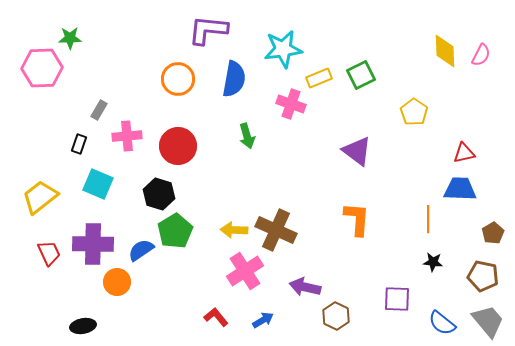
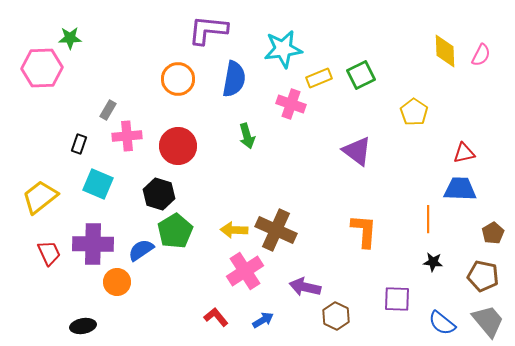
gray rectangle at (99, 110): moved 9 px right
orange L-shape at (357, 219): moved 7 px right, 12 px down
